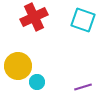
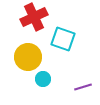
cyan square: moved 20 px left, 19 px down
yellow circle: moved 10 px right, 9 px up
cyan circle: moved 6 px right, 3 px up
